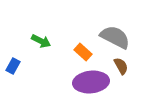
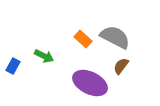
green arrow: moved 3 px right, 15 px down
orange rectangle: moved 13 px up
brown semicircle: rotated 114 degrees counterclockwise
purple ellipse: moved 1 px left, 1 px down; rotated 32 degrees clockwise
